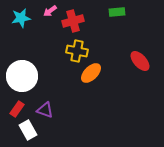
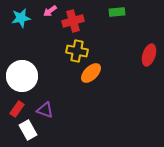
red ellipse: moved 9 px right, 6 px up; rotated 60 degrees clockwise
